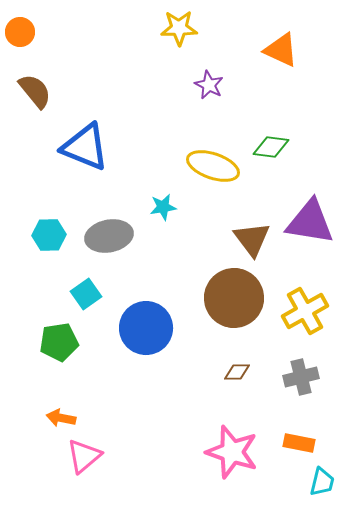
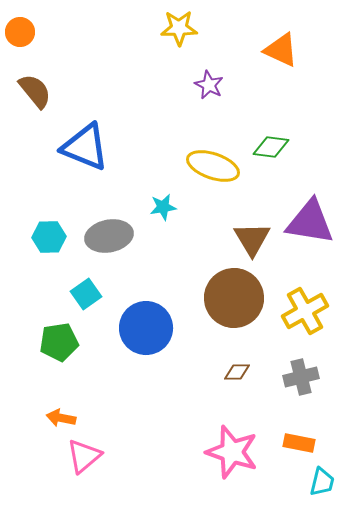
cyan hexagon: moved 2 px down
brown triangle: rotated 6 degrees clockwise
